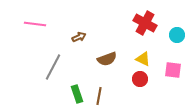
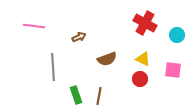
pink line: moved 1 px left, 2 px down
gray line: rotated 32 degrees counterclockwise
green rectangle: moved 1 px left, 1 px down
